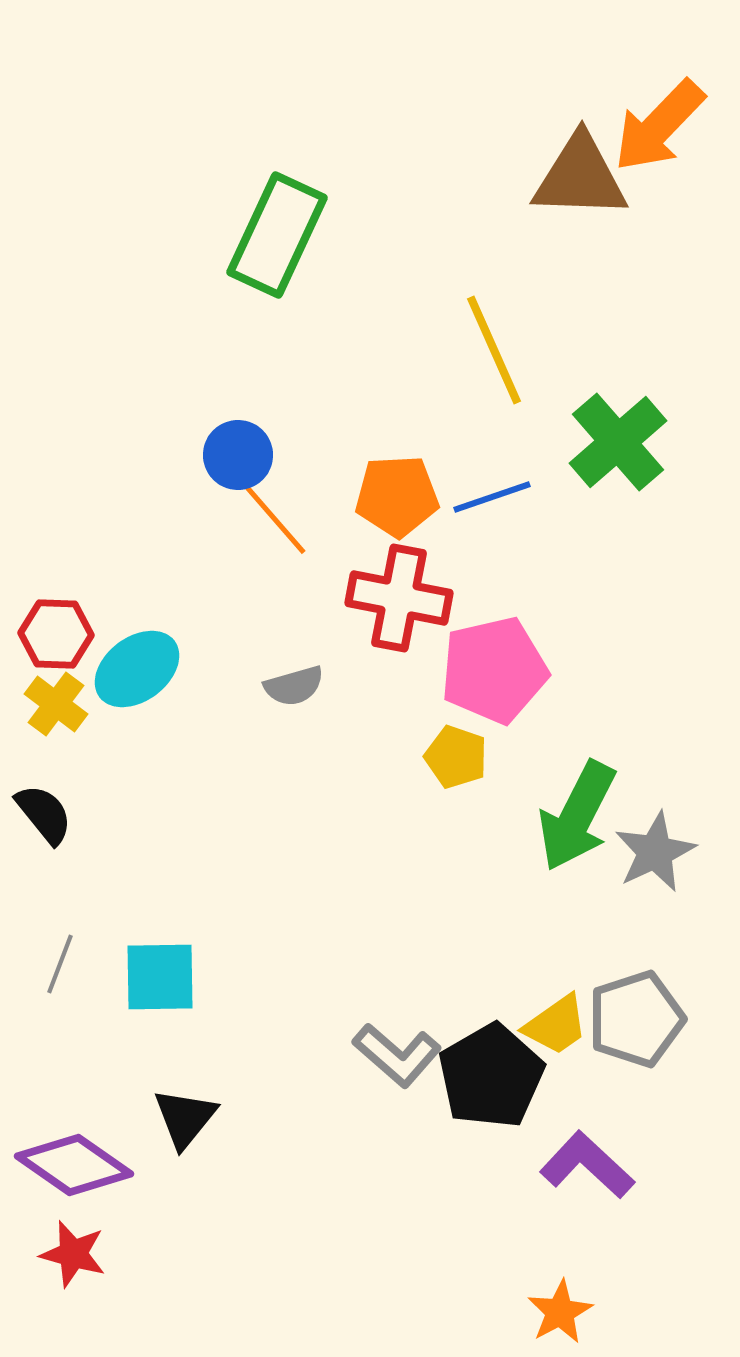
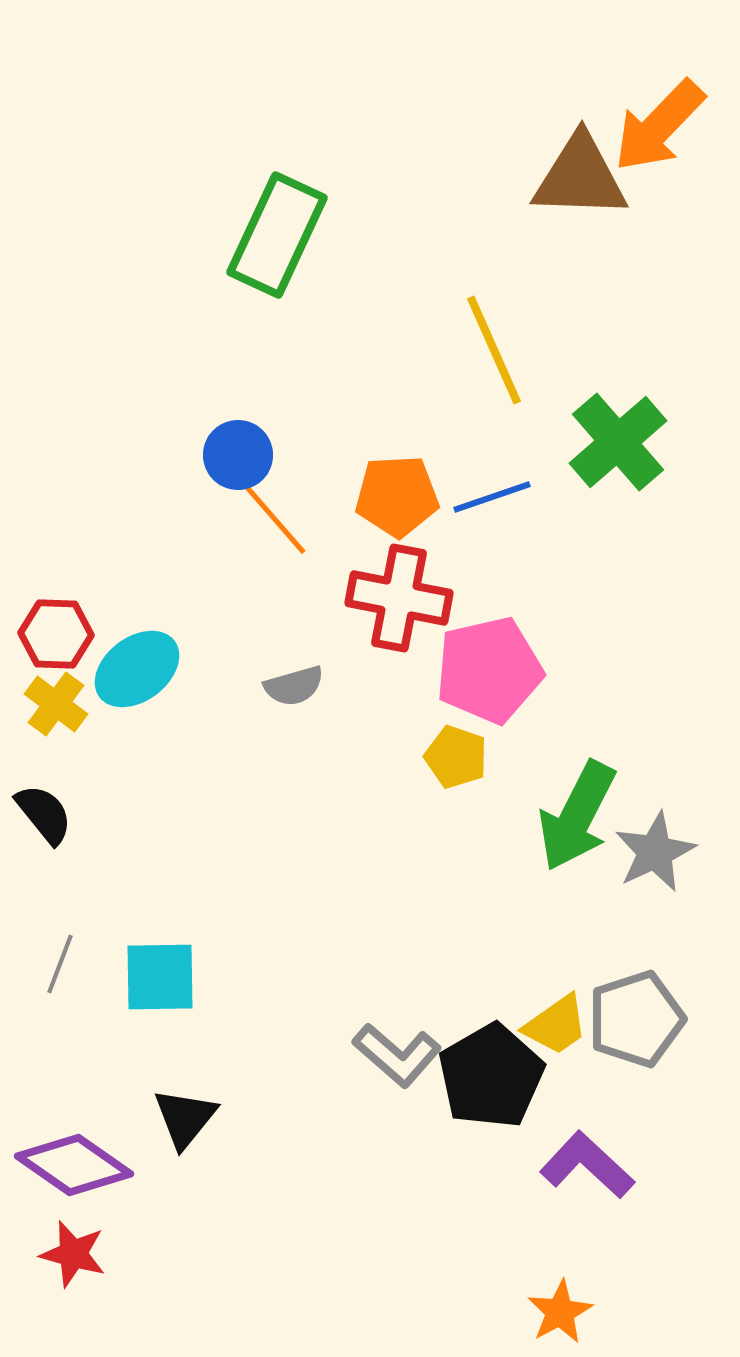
pink pentagon: moved 5 px left
